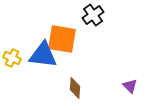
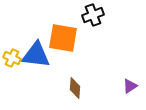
black cross: rotated 15 degrees clockwise
orange square: moved 1 px right, 1 px up
blue triangle: moved 7 px left
purple triangle: rotated 42 degrees clockwise
